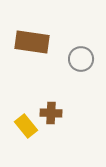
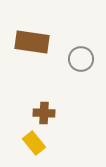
brown cross: moved 7 px left
yellow rectangle: moved 8 px right, 17 px down
